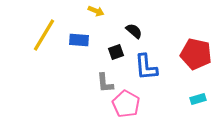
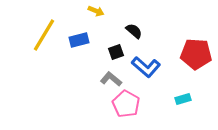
blue rectangle: rotated 18 degrees counterclockwise
red pentagon: rotated 8 degrees counterclockwise
blue L-shape: rotated 44 degrees counterclockwise
gray L-shape: moved 6 px right, 4 px up; rotated 135 degrees clockwise
cyan rectangle: moved 15 px left
